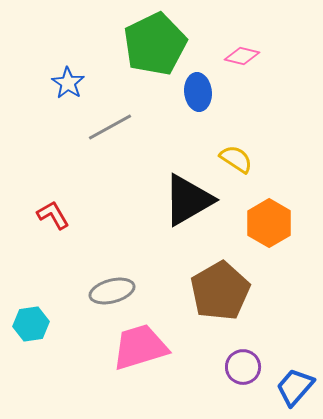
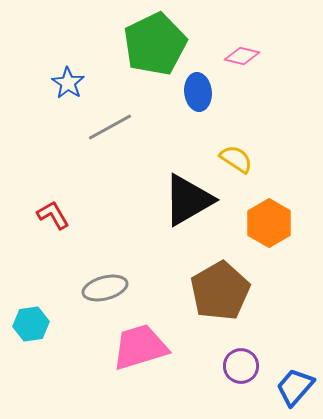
gray ellipse: moved 7 px left, 3 px up
purple circle: moved 2 px left, 1 px up
